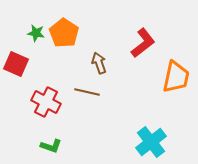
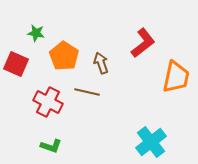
orange pentagon: moved 23 px down
brown arrow: moved 2 px right
red cross: moved 2 px right
